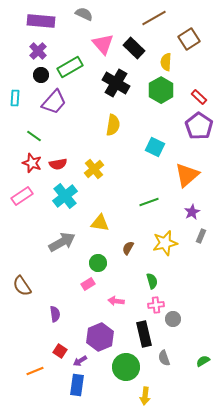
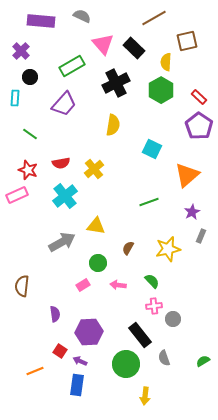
gray semicircle at (84, 14): moved 2 px left, 2 px down
brown square at (189, 39): moved 2 px left, 2 px down; rotated 20 degrees clockwise
purple cross at (38, 51): moved 17 px left
green rectangle at (70, 67): moved 2 px right, 1 px up
black circle at (41, 75): moved 11 px left, 2 px down
black cross at (116, 83): rotated 32 degrees clockwise
purple trapezoid at (54, 102): moved 10 px right, 2 px down
green line at (34, 136): moved 4 px left, 2 px up
cyan square at (155, 147): moved 3 px left, 2 px down
red star at (32, 163): moved 4 px left, 7 px down
red semicircle at (58, 164): moved 3 px right, 1 px up
pink rectangle at (22, 196): moved 5 px left, 1 px up; rotated 10 degrees clockwise
yellow triangle at (100, 223): moved 4 px left, 3 px down
yellow star at (165, 243): moved 3 px right, 6 px down
green semicircle at (152, 281): rotated 28 degrees counterclockwise
pink rectangle at (88, 284): moved 5 px left, 1 px down
brown semicircle at (22, 286): rotated 40 degrees clockwise
pink arrow at (116, 301): moved 2 px right, 16 px up
pink cross at (156, 305): moved 2 px left, 1 px down
black rectangle at (144, 334): moved 4 px left, 1 px down; rotated 25 degrees counterclockwise
purple hexagon at (100, 337): moved 11 px left, 5 px up; rotated 20 degrees clockwise
purple arrow at (80, 361): rotated 56 degrees clockwise
green circle at (126, 367): moved 3 px up
